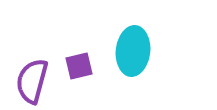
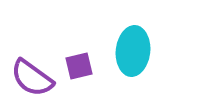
purple semicircle: moved 3 px up; rotated 69 degrees counterclockwise
